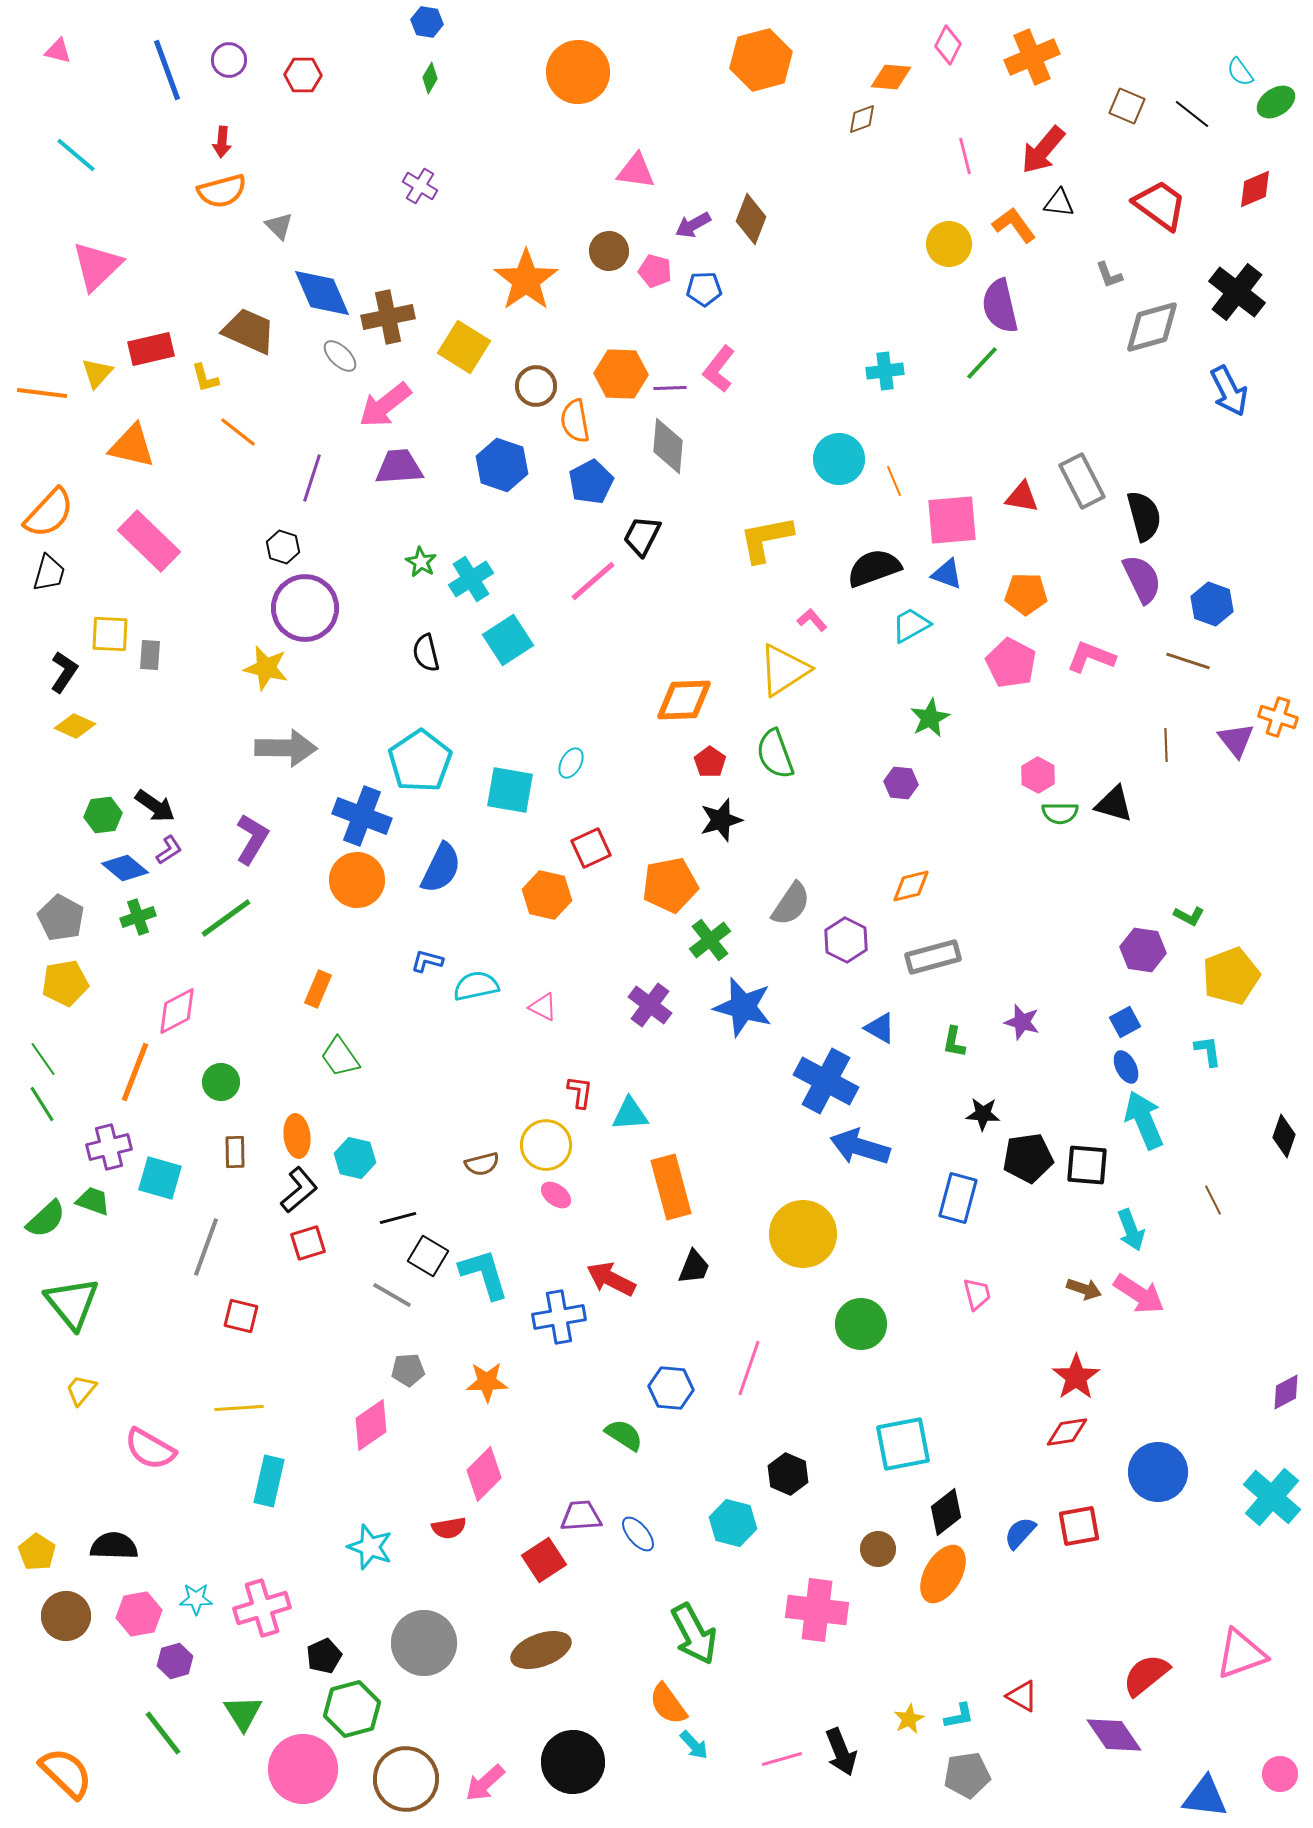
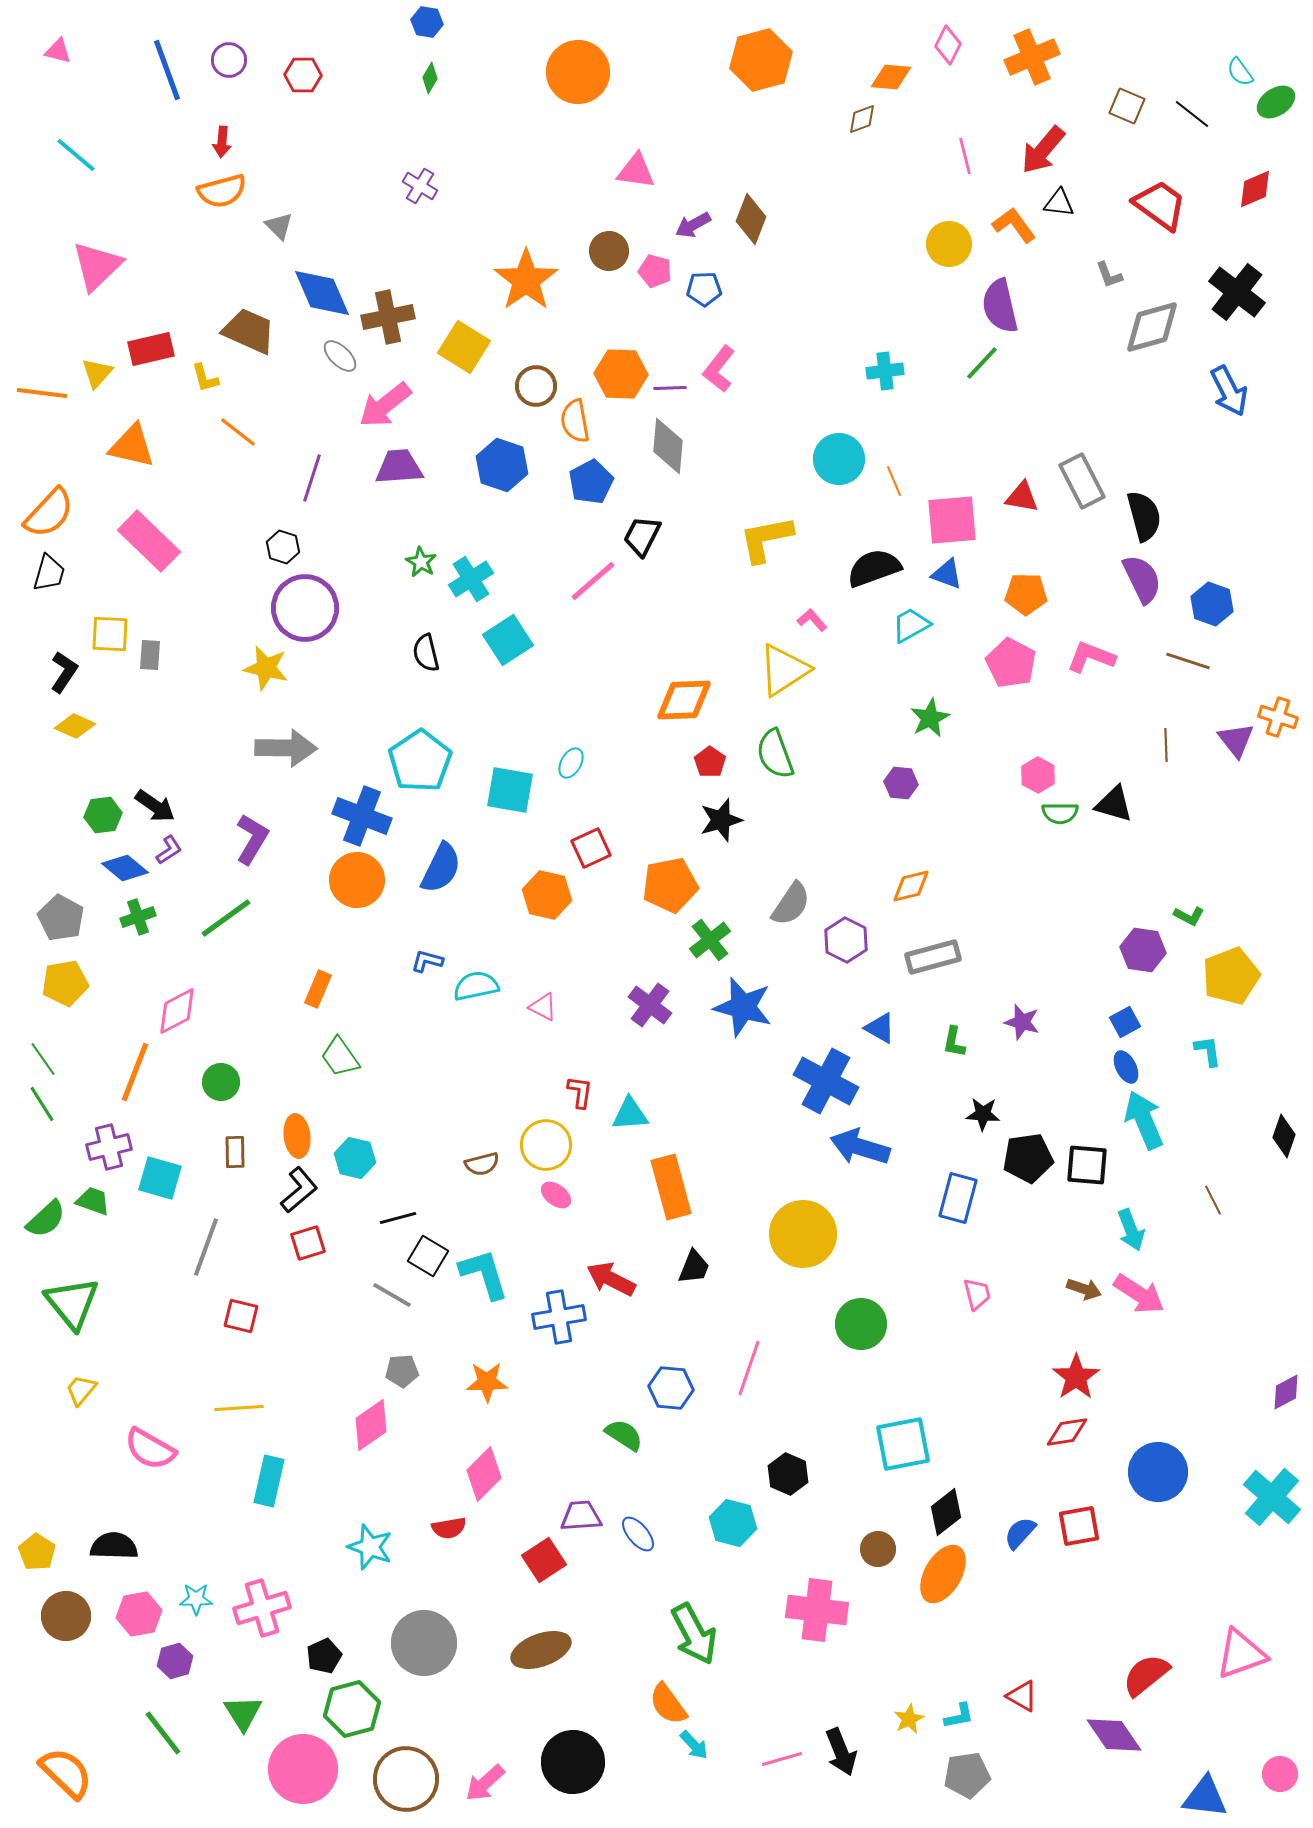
gray pentagon at (408, 1370): moved 6 px left, 1 px down
